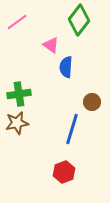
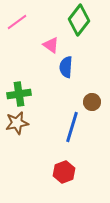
blue line: moved 2 px up
